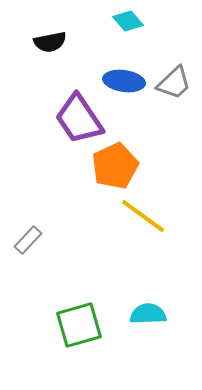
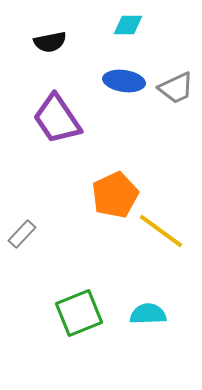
cyan diamond: moved 4 px down; rotated 48 degrees counterclockwise
gray trapezoid: moved 2 px right, 5 px down; rotated 18 degrees clockwise
purple trapezoid: moved 22 px left
orange pentagon: moved 29 px down
yellow line: moved 18 px right, 15 px down
gray rectangle: moved 6 px left, 6 px up
green square: moved 12 px up; rotated 6 degrees counterclockwise
